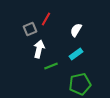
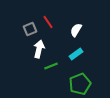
red line: moved 2 px right, 3 px down; rotated 64 degrees counterclockwise
green pentagon: rotated 10 degrees counterclockwise
